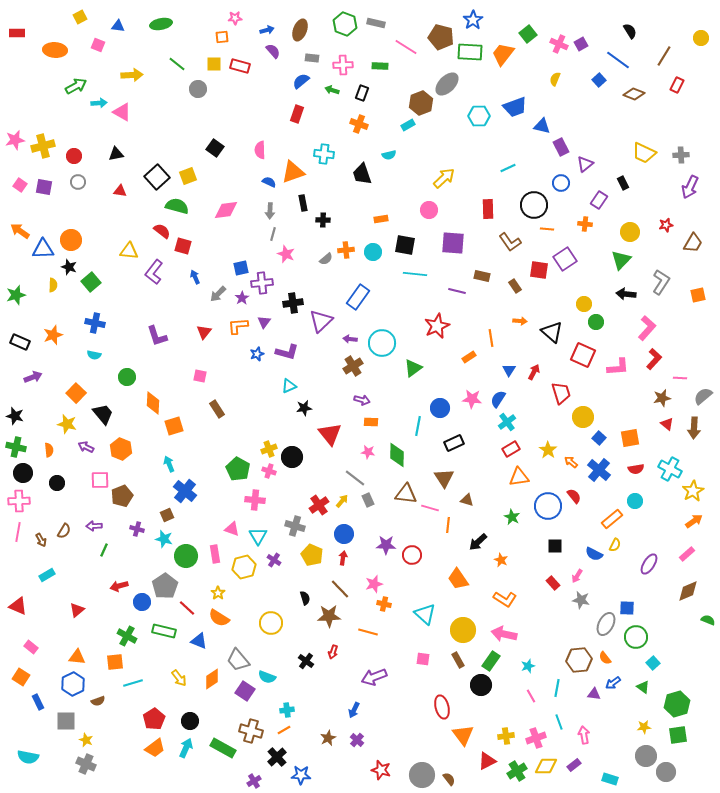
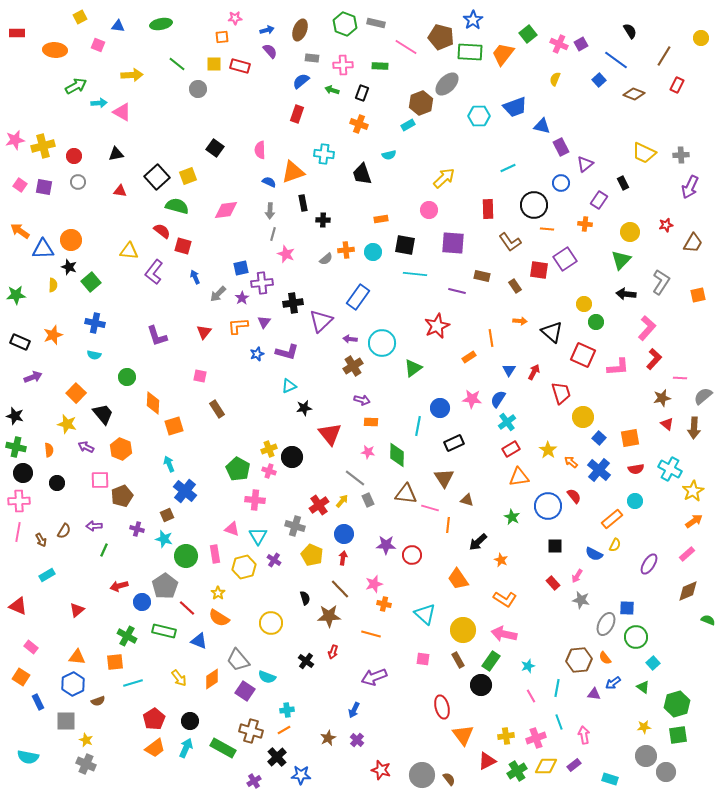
purple semicircle at (273, 51): moved 3 px left
blue line at (618, 60): moved 2 px left
green star at (16, 295): rotated 12 degrees clockwise
orange line at (368, 632): moved 3 px right, 2 px down
